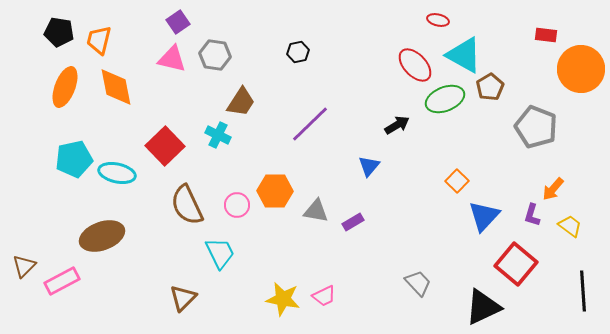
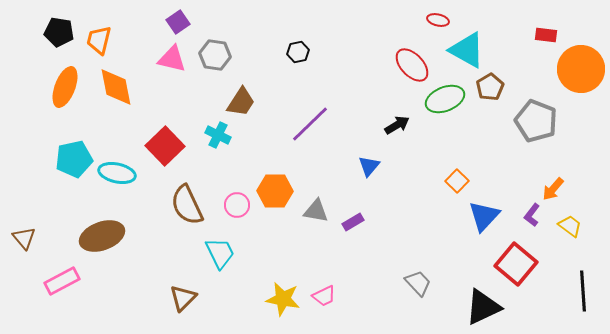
cyan triangle at (464, 55): moved 3 px right, 5 px up
red ellipse at (415, 65): moved 3 px left
gray pentagon at (536, 127): moved 6 px up
purple L-shape at (532, 215): rotated 20 degrees clockwise
brown triangle at (24, 266): moved 28 px up; rotated 25 degrees counterclockwise
